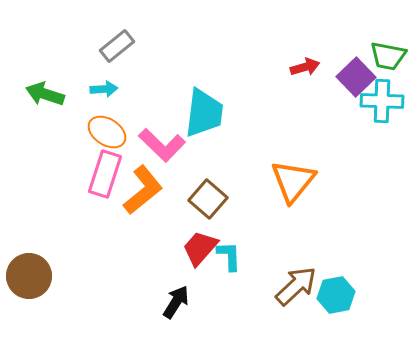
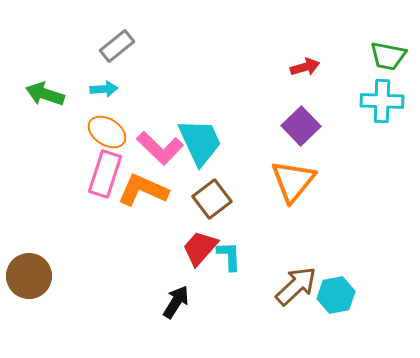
purple square: moved 55 px left, 49 px down
cyan trapezoid: moved 4 px left, 29 px down; rotated 32 degrees counterclockwise
pink L-shape: moved 2 px left, 3 px down
orange L-shape: rotated 117 degrees counterclockwise
brown square: moved 4 px right; rotated 12 degrees clockwise
